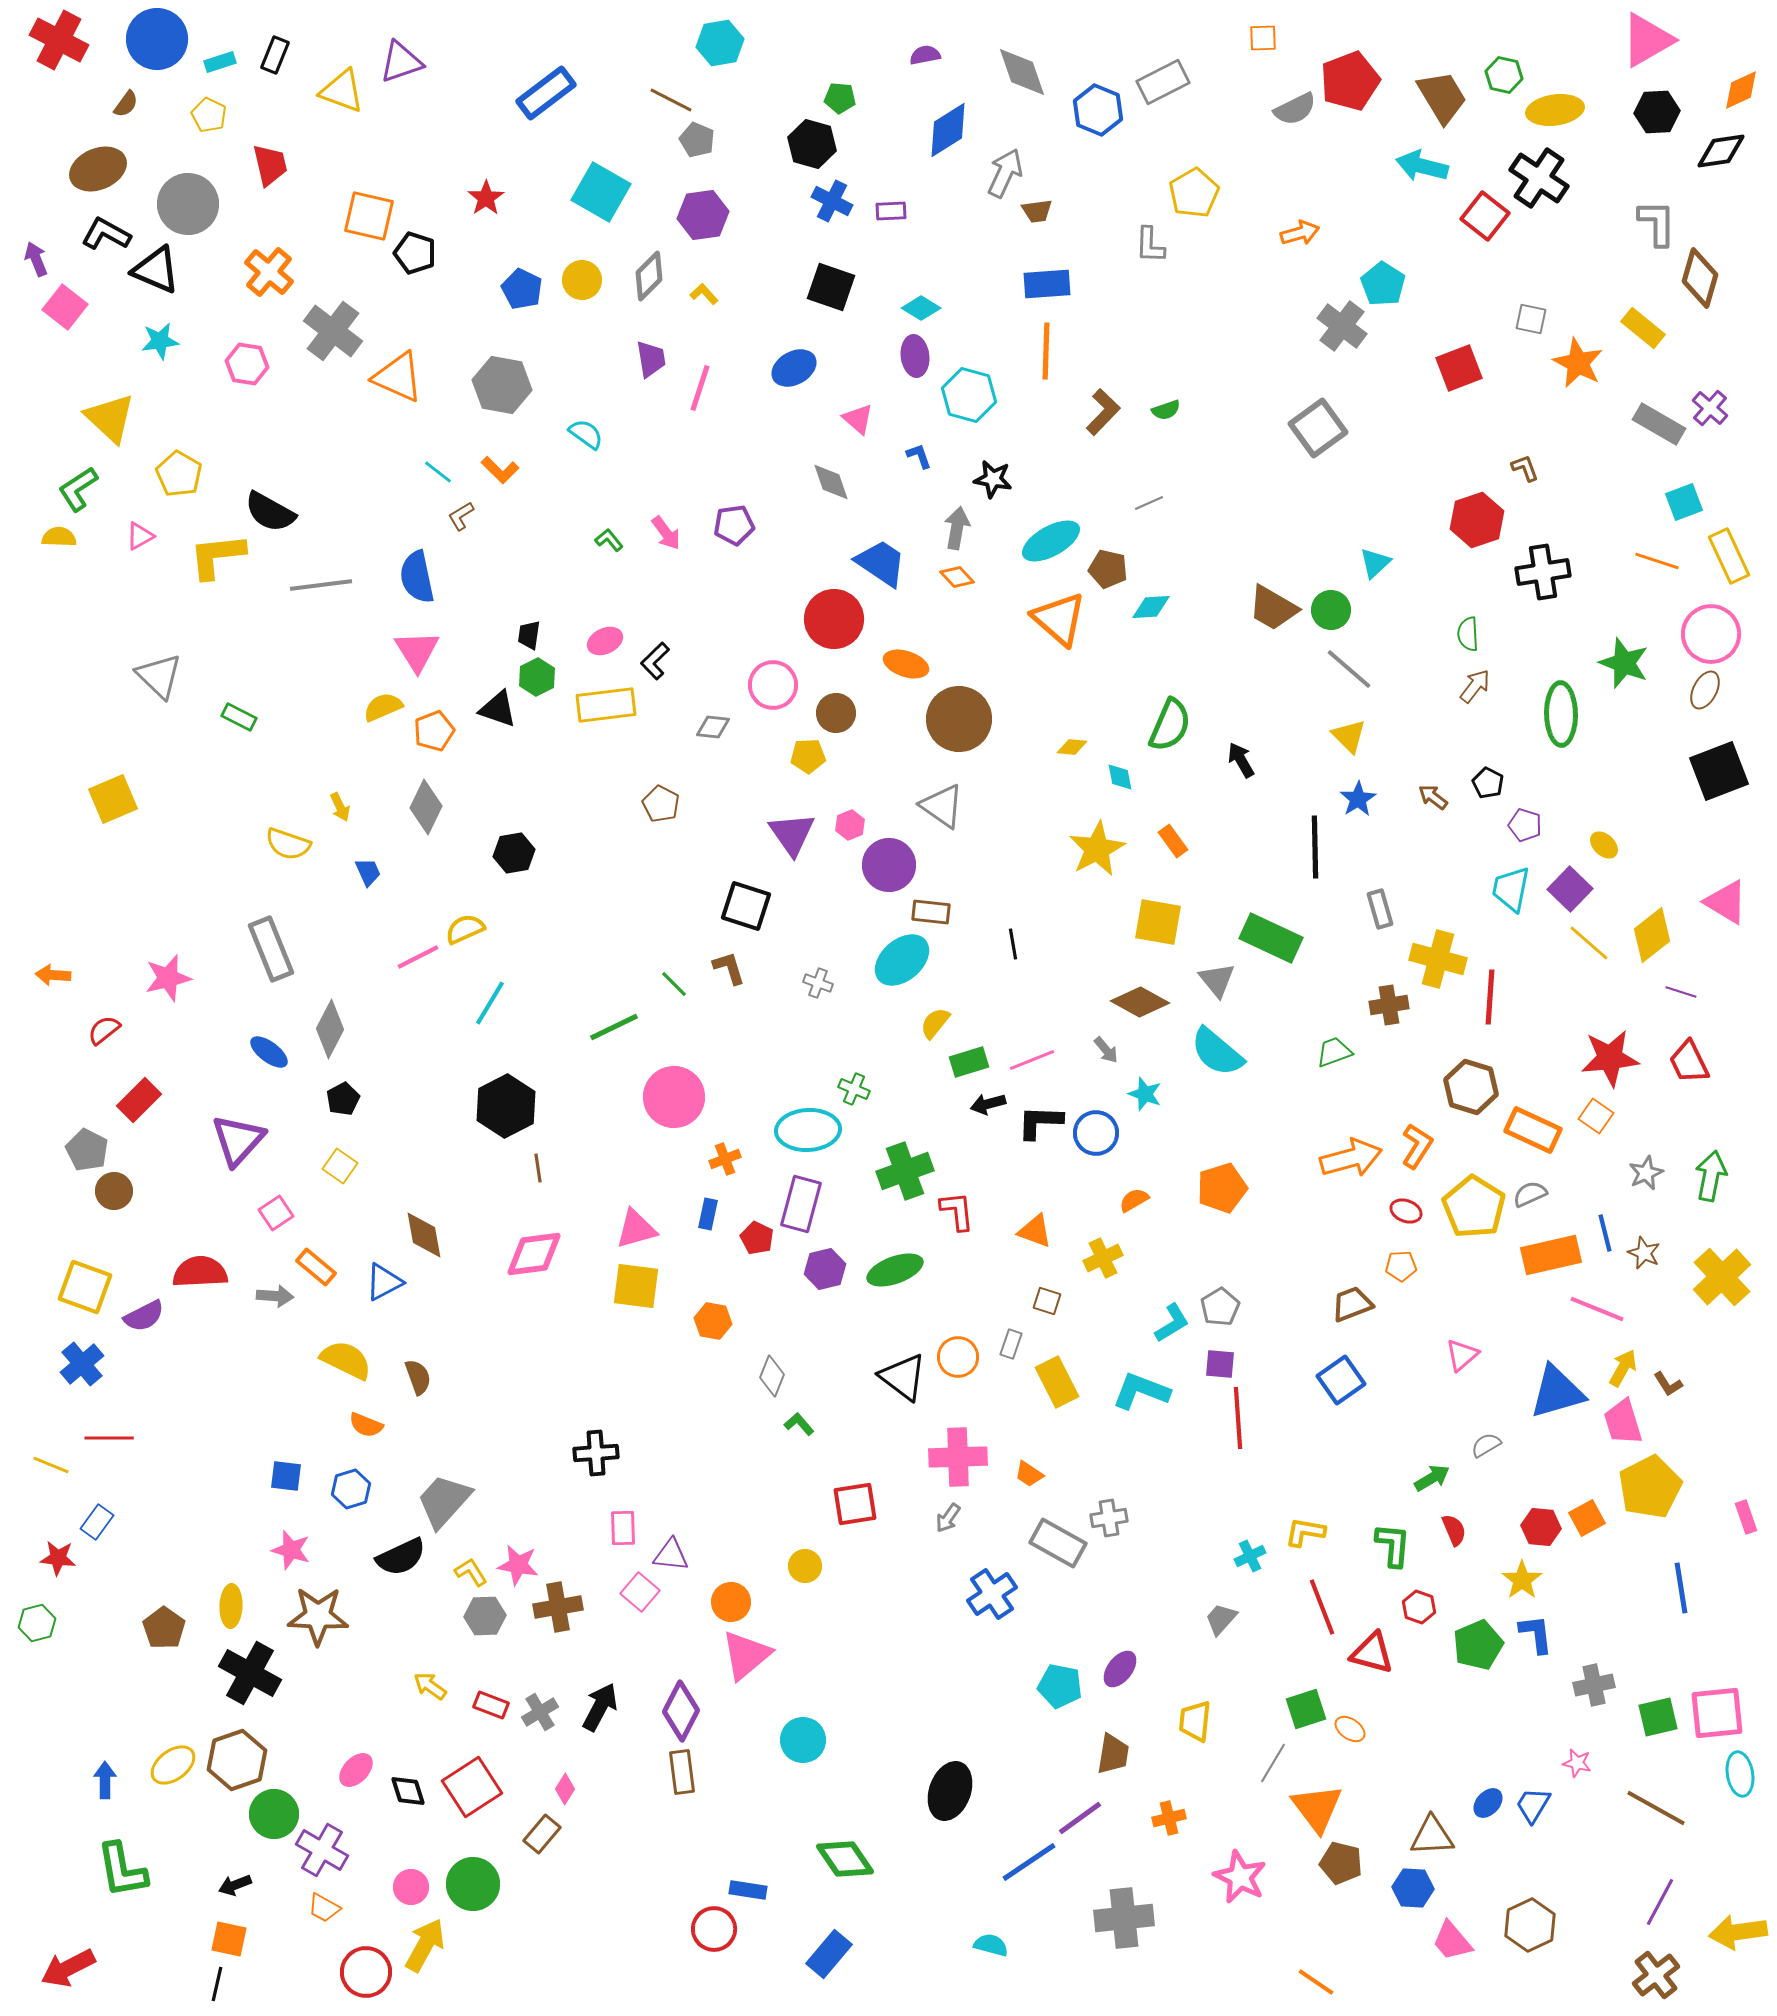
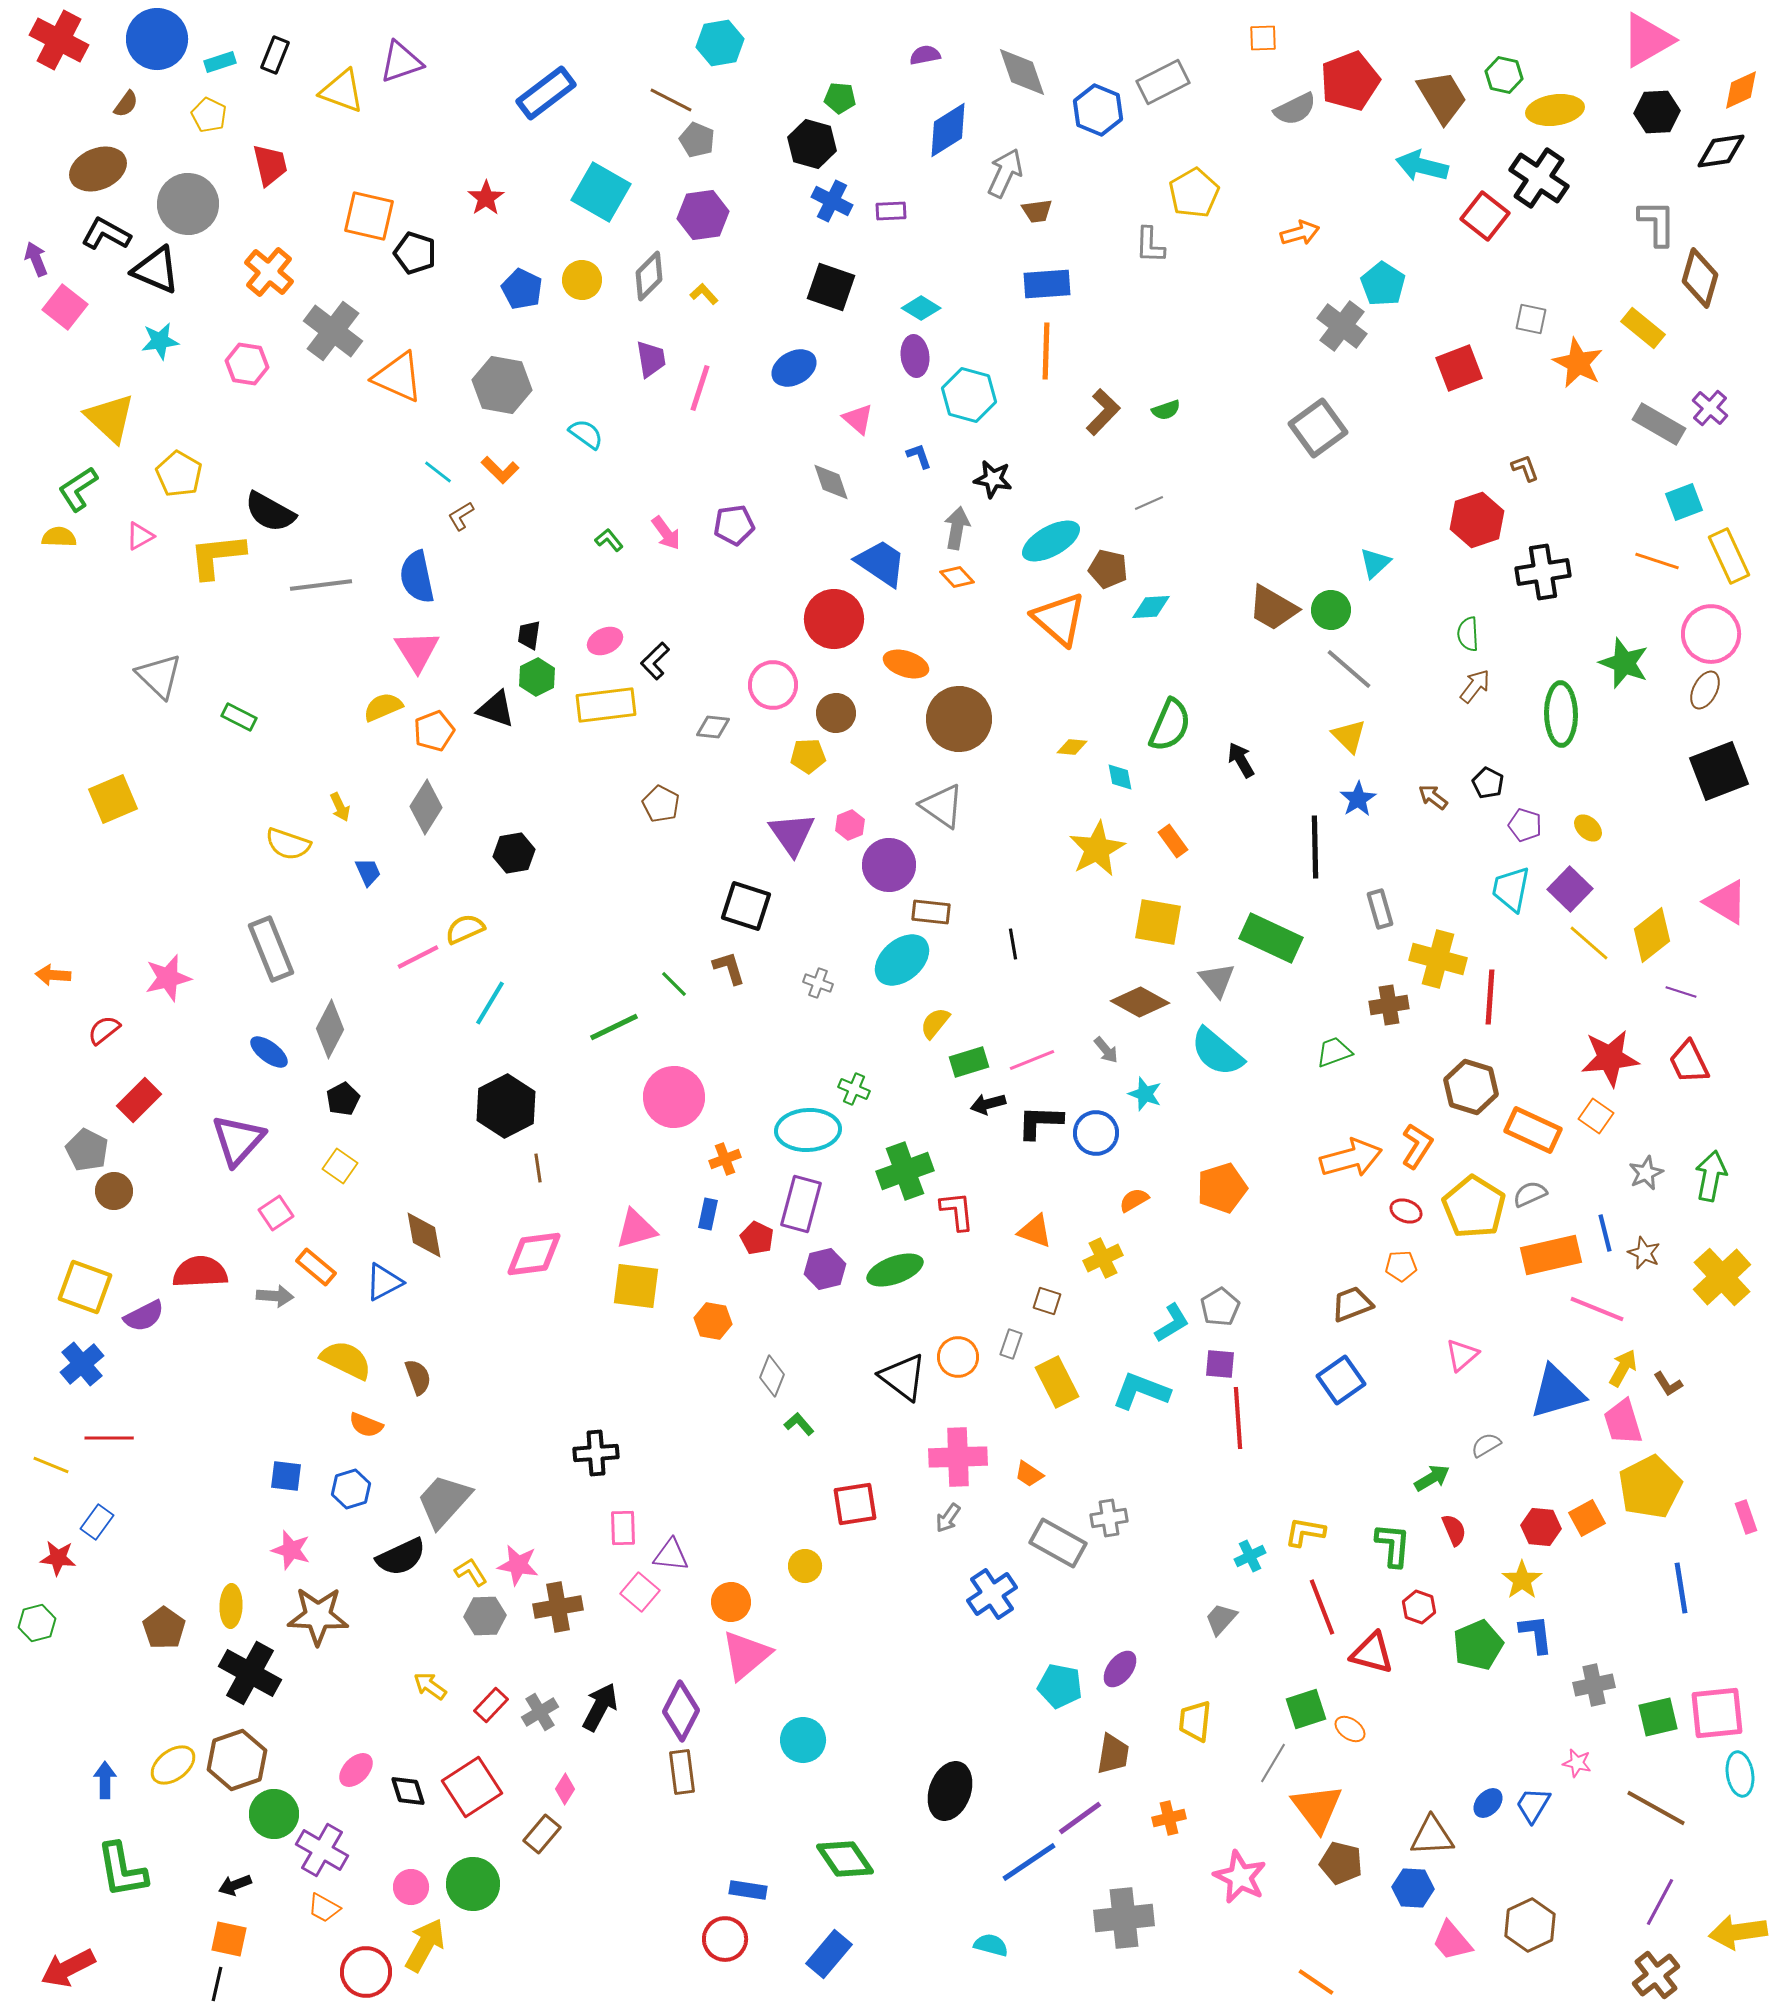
black triangle at (498, 709): moved 2 px left
gray diamond at (426, 807): rotated 6 degrees clockwise
yellow ellipse at (1604, 845): moved 16 px left, 17 px up
red rectangle at (491, 1705): rotated 68 degrees counterclockwise
red circle at (714, 1929): moved 11 px right, 10 px down
